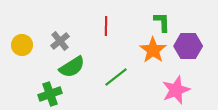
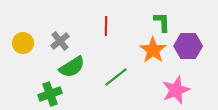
yellow circle: moved 1 px right, 2 px up
